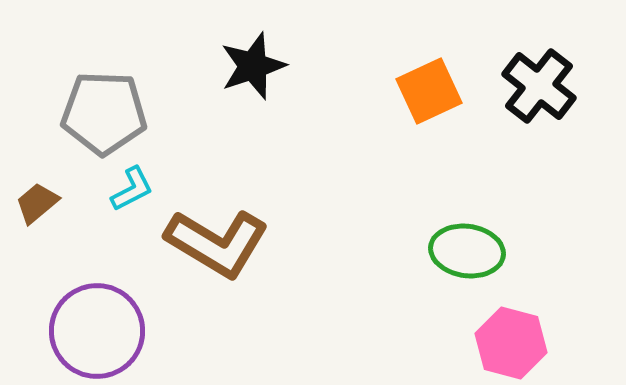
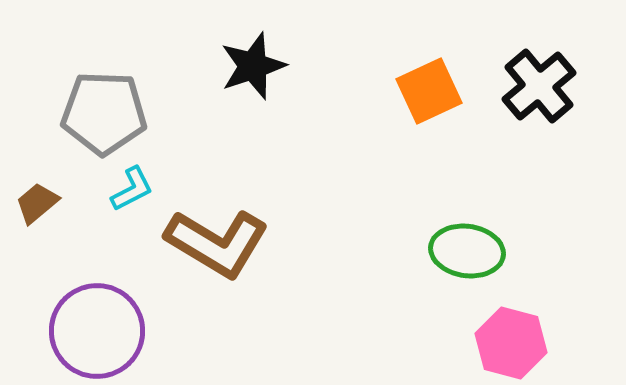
black cross: rotated 12 degrees clockwise
